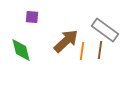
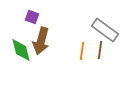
purple square: rotated 16 degrees clockwise
brown arrow: moved 25 px left; rotated 148 degrees clockwise
